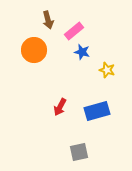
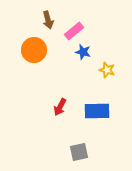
blue star: moved 1 px right
blue rectangle: rotated 15 degrees clockwise
